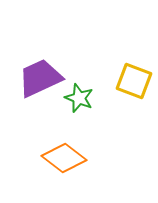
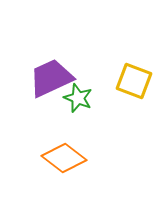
purple trapezoid: moved 11 px right
green star: moved 1 px left
